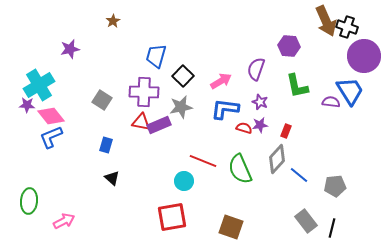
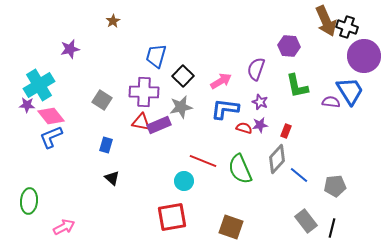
pink arrow at (64, 221): moved 6 px down
